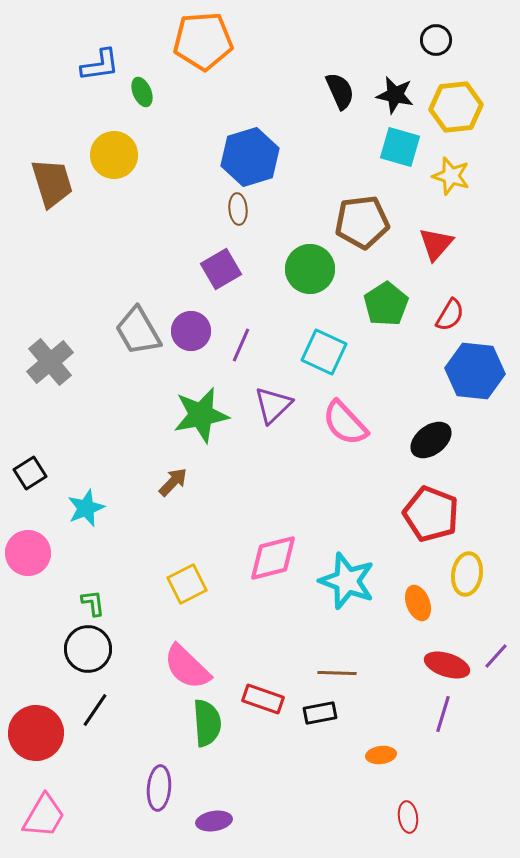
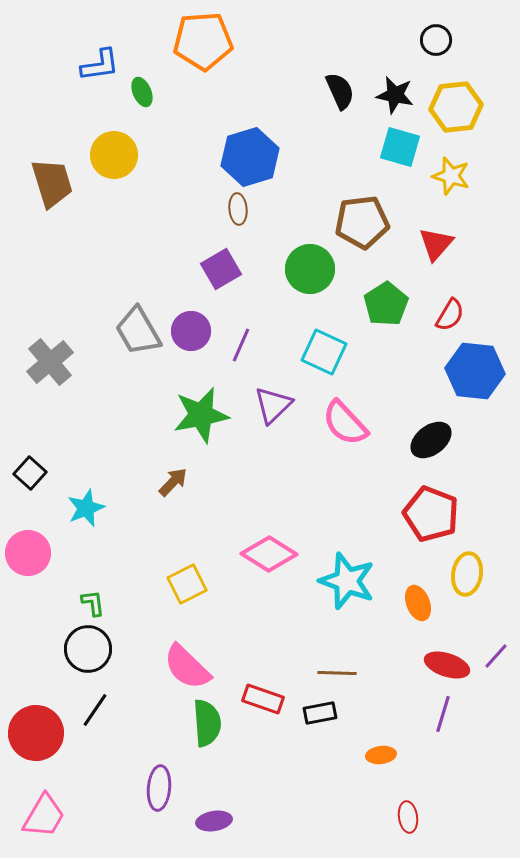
black square at (30, 473): rotated 16 degrees counterclockwise
pink diamond at (273, 558): moved 4 px left, 4 px up; rotated 46 degrees clockwise
